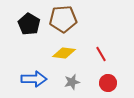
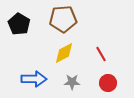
black pentagon: moved 10 px left
yellow diamond: rotated 35 degrees counterclockwise
gray star: rotated 14 degrees clockwise
